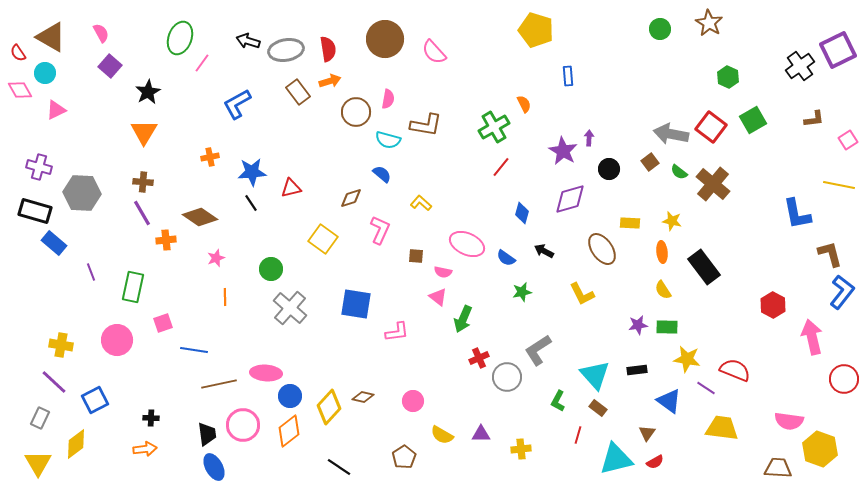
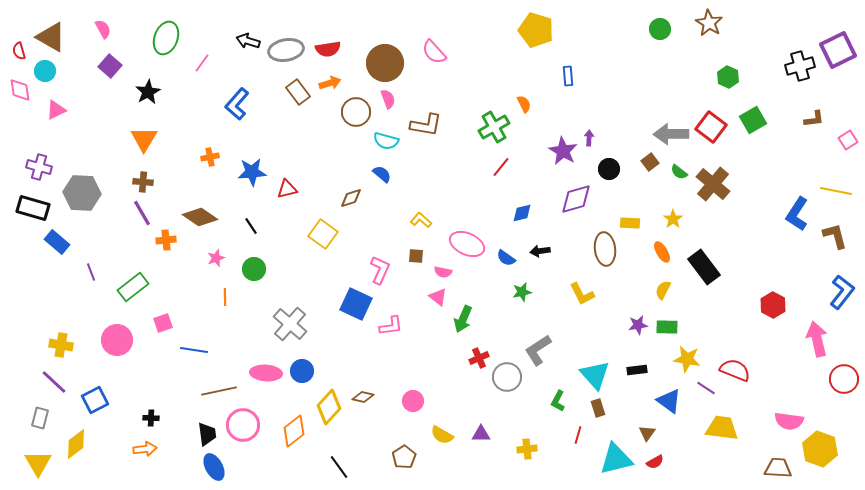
pink semicircle at (101, 33): moved 2 px right, 4 px up
green ellipse at (180, 38): moved 14 px left
brown circle at (385, 39): moved 24 px down
red semicircle at (328, 49): rotated 90 degrees clockwise
red semicircle at (18, 53): moved 1 px right, 2 px up; rotated 18 degrees clockwise
black cross at (800, 66): rotated 20 degrees clockwise
cyan circle at (45, 73): moved 2 px up
orange arrow at (330, 81): moved 2 px down
pink diamond at (20, 90): rotated 20 degrees clockwise
pink semicircle at (388, 99): rotated 30 degrees counterclockwise
blue L-shape at (237, 104): rotated 20 degrees counterclockwise
orange triangle at (144, 132): moved 7 px down
gray arrow at (671, 134): rotated 12 degrees counterclockwise
cyan semicircle at (388, 140): moved 2 px left, 1 px down
yellow line at (839, 185): moved 3 px left, 6 px down
red triangle at (291, 188): moved 4 px left, 1 px down
purple diamond at (570, 199): moved 6 px right
black line at (251, 203): moved 23 px down
yellow L-shape at (421, 203): moved 17 px down
black rectangle at (35, 211): moved 2 px left, 3 px up
blue diamond at (522, 213): rotated 60 degrees clockwise
blue L-shape at (797, 214): rotated 44 degrees clockwise
yellow star at (672, 221): moved 1 px right, 2 px up; rotated 24 degrees clockwise
pink L-shape at (380, 230): moved 40 px down
yellow square at (323, 239): moved 5 px up
blue rectangle at (54, 243): moved 3 px right, 1 px up
brown ellipse at (602, 249): moved 3 px right; rotated 28 degrees clockwise
black arrow at (544, 251): moved 4 px left; rotated 36 degrees counterclockwise
orange ellipse at (662, 252): rotated 25 degrees counterclockwise
brown L-shape at (830, 254): moved 5 px right, 18 px up
green circle at (271, 269): moved 17 px left
green rectangle at (133, 287): rotated 40 degrees clockwise
yellow semicircle at (663, 290): rotated 60 degrees clockwise
blue square at (356, 304): rotated 16 degrees clockwise
gray cross at (290, 308): moved 16 px down
pink L-shape at (397, 332): moved 6 px left, 6 px up
pink arrow at (812, 337): moved 5 px right, 2 px down
brown line at (219, 384): moved 7 px down
blue circle at (290, 396): moved 12 px right, 25 px up
brown rectangle at (598, 408): rotated 36 degrees clockwise
gray rectangle at (40, 418): rotated 10 degrees counterclockwise
orange diamond at (289, 431): moved 5 px right
yellow cross at (521, 449): moved 6 px right
black line at (339, 467): rotated 20 degrees clockwise
